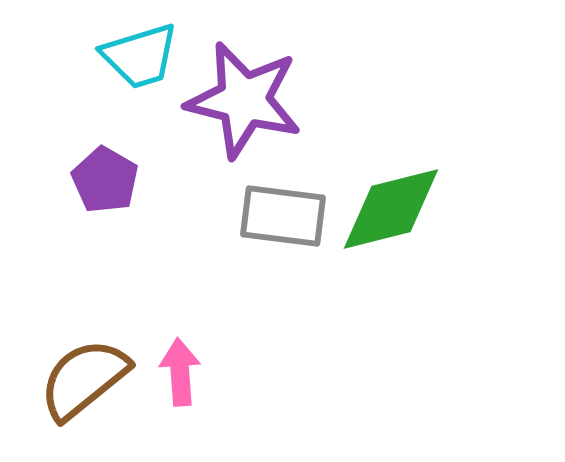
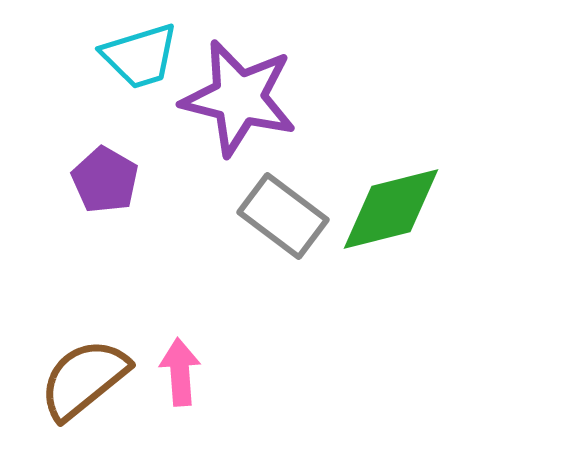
purple star: moved 5 px left, 2 px up
gray rectangle: rotated 30 degrees clockwise
